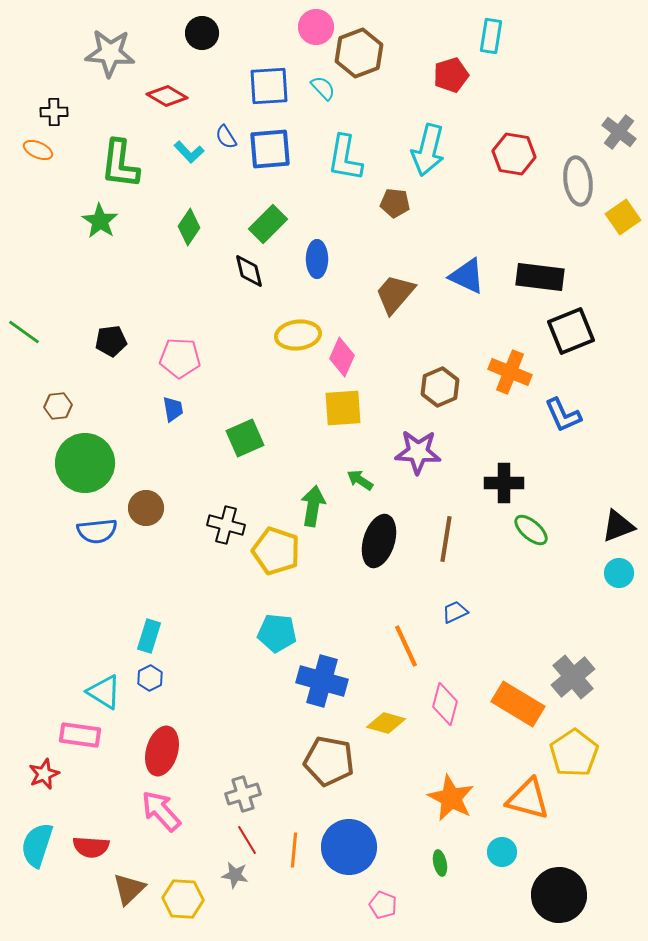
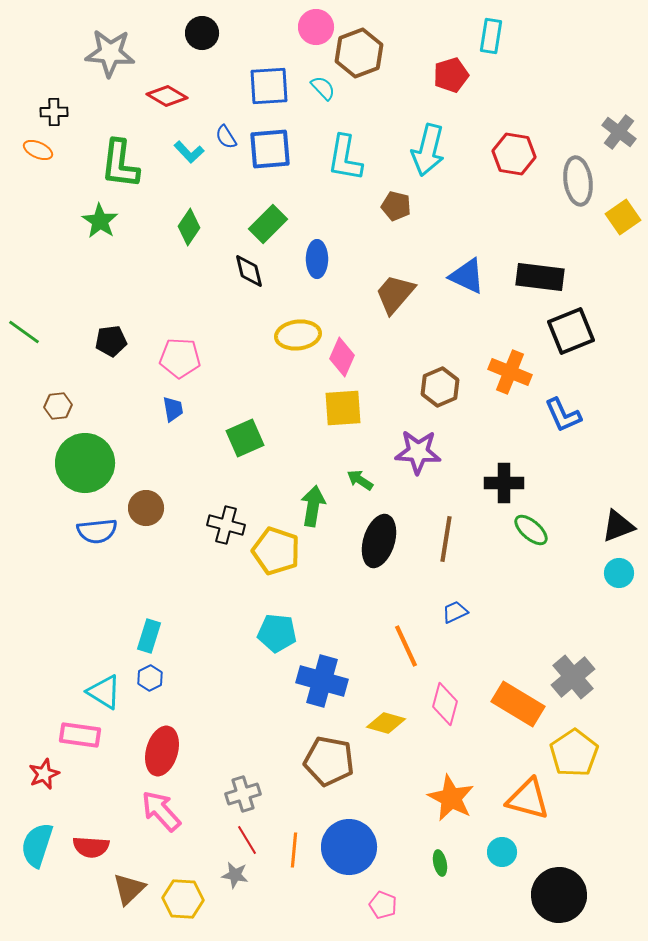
brown pentagon at (395, 203): moved 1 px right, 3 px down; rotated 8 degrees clockwise
